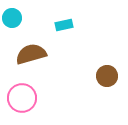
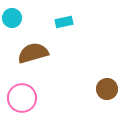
cyan rectangle: moved 3 px up
brown semicircle: moved 2 px right, 1 px up
brown circle: moved 13 px down
